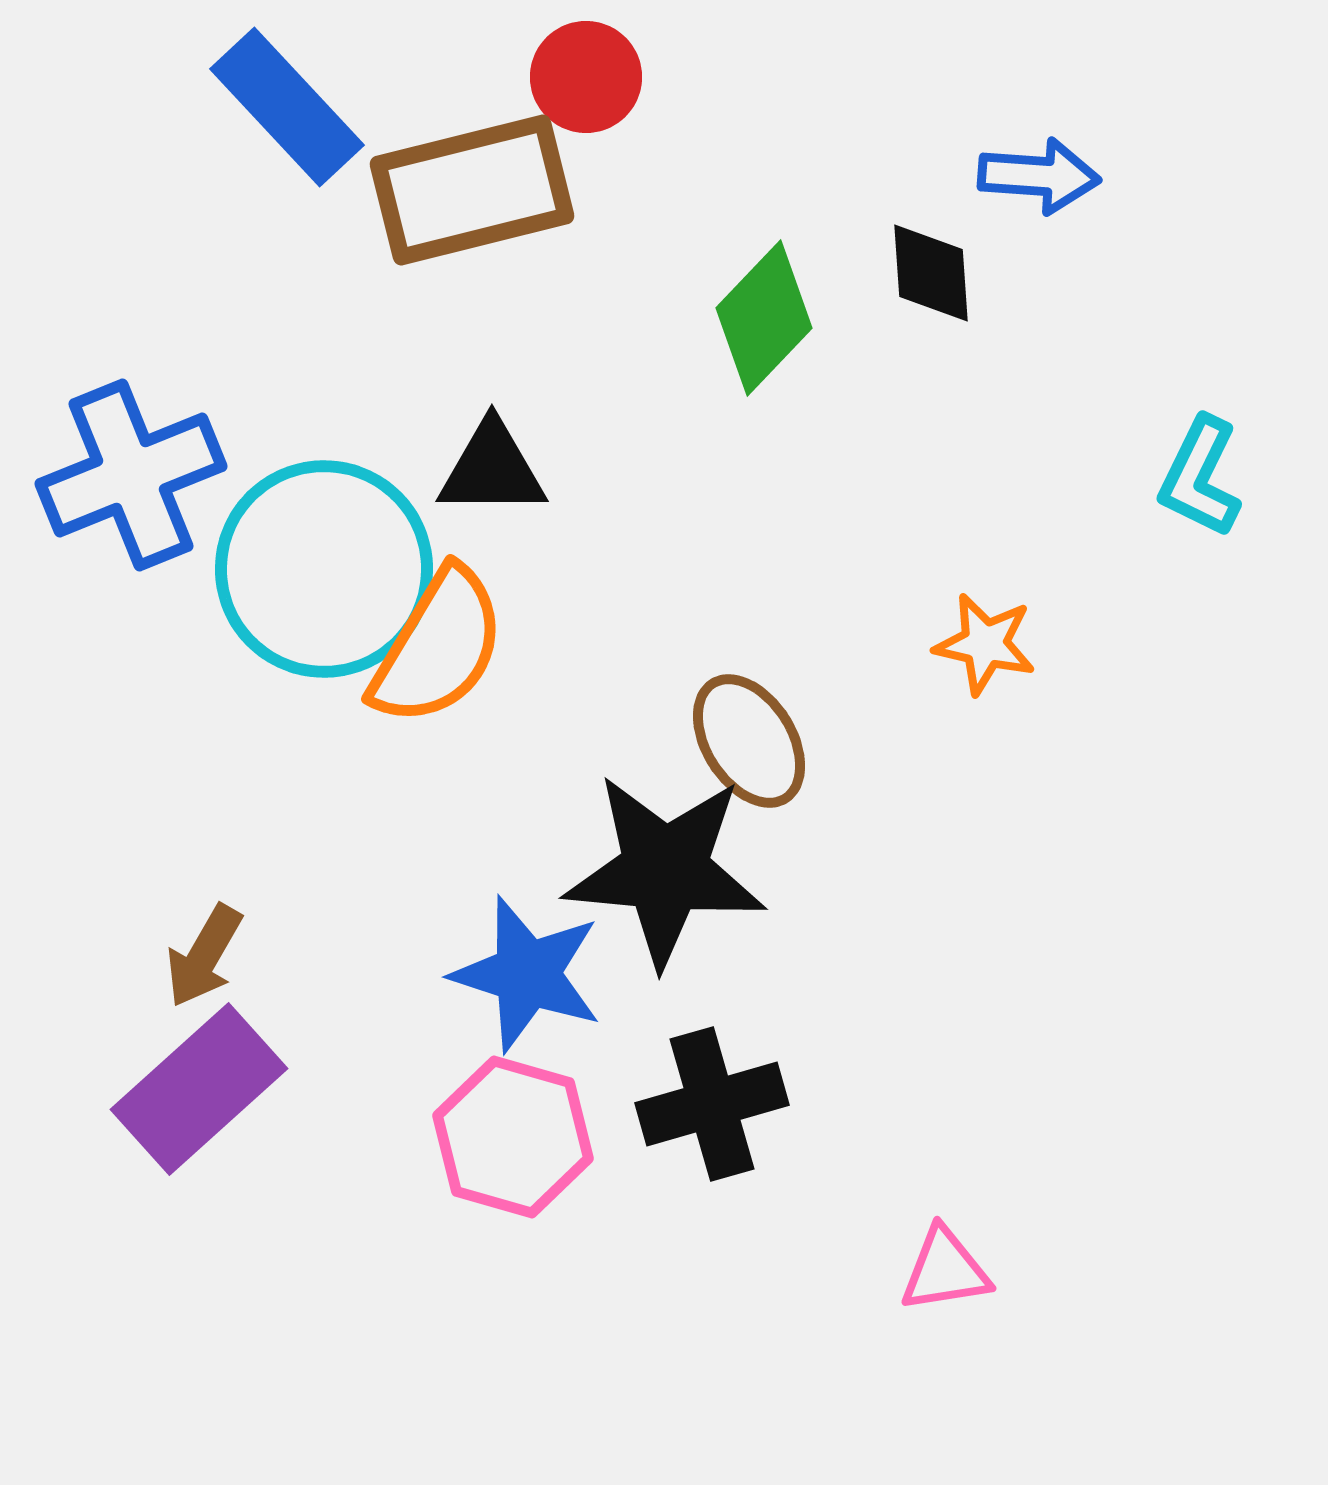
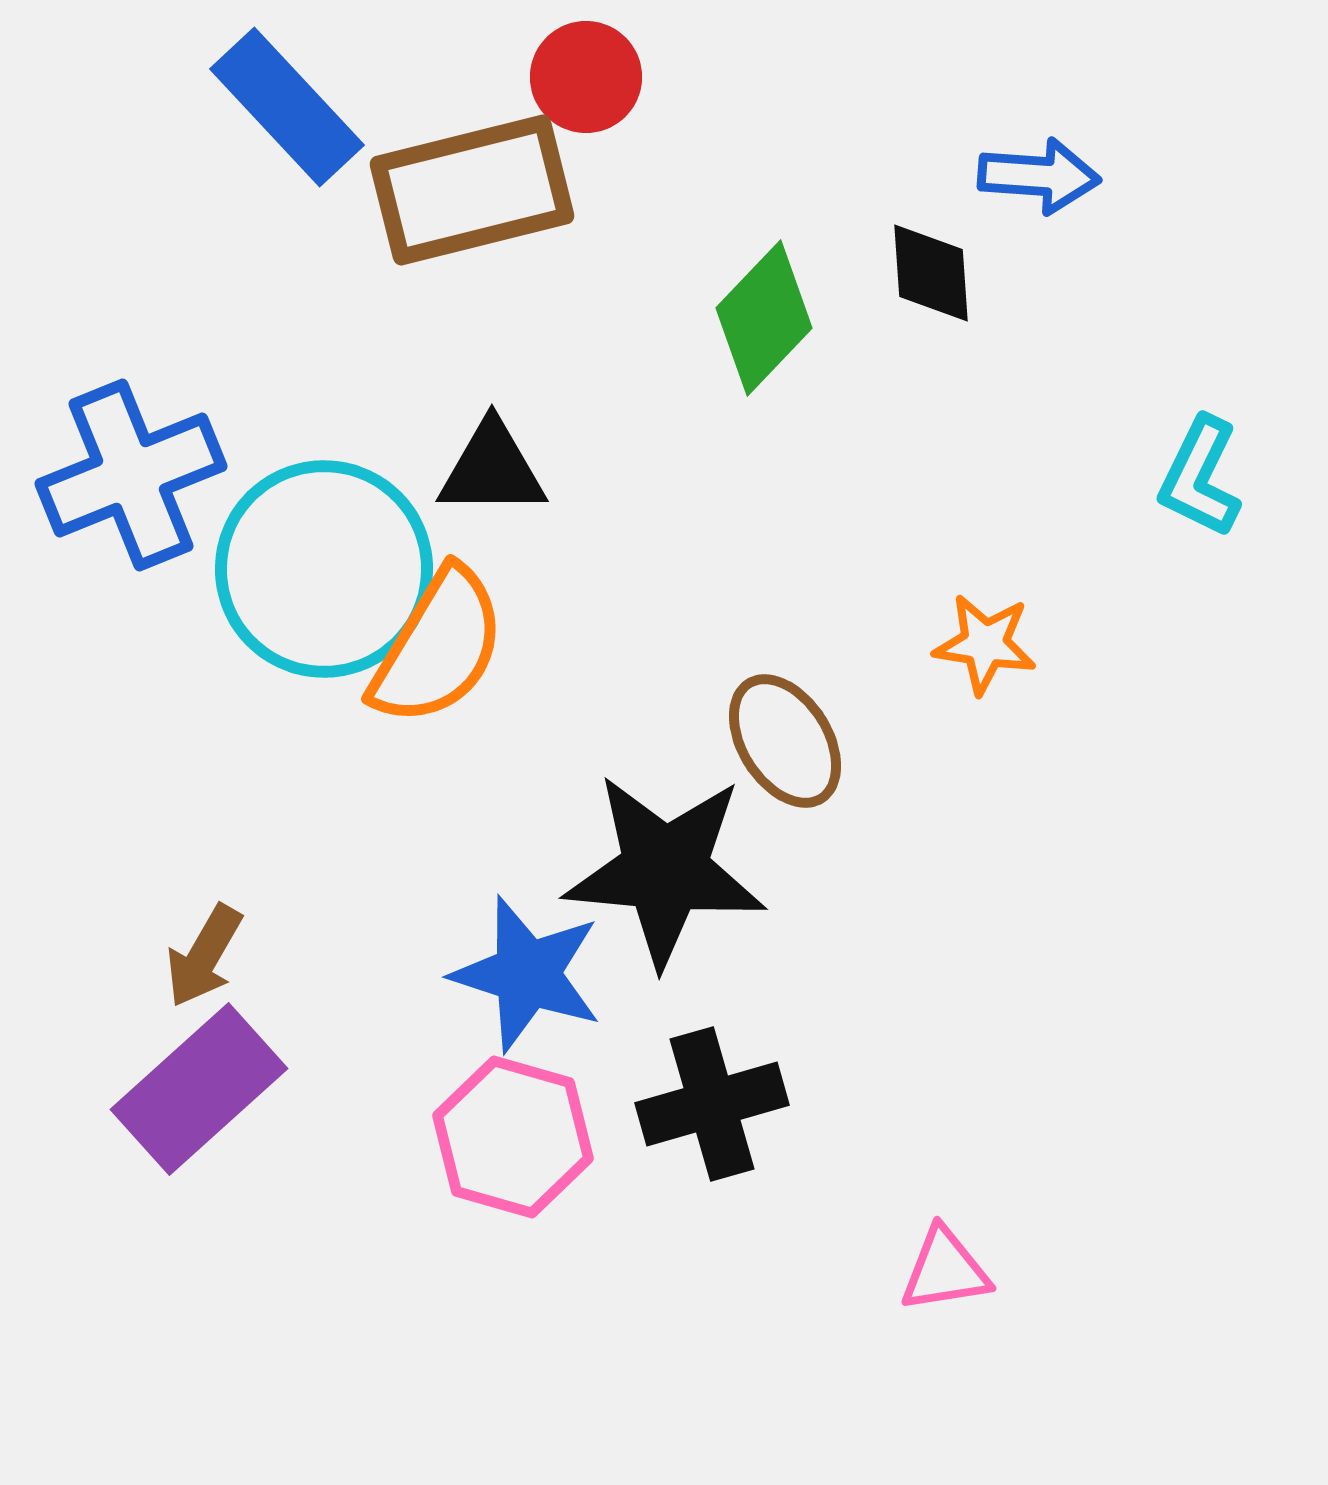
orange star: rotated 4 degrees counterclockwise
brown ellipse: moved 36 px right
